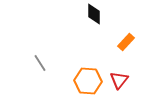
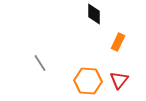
orange rectangle: moved 8 px left; rotated 18 degrees counterclockwise
